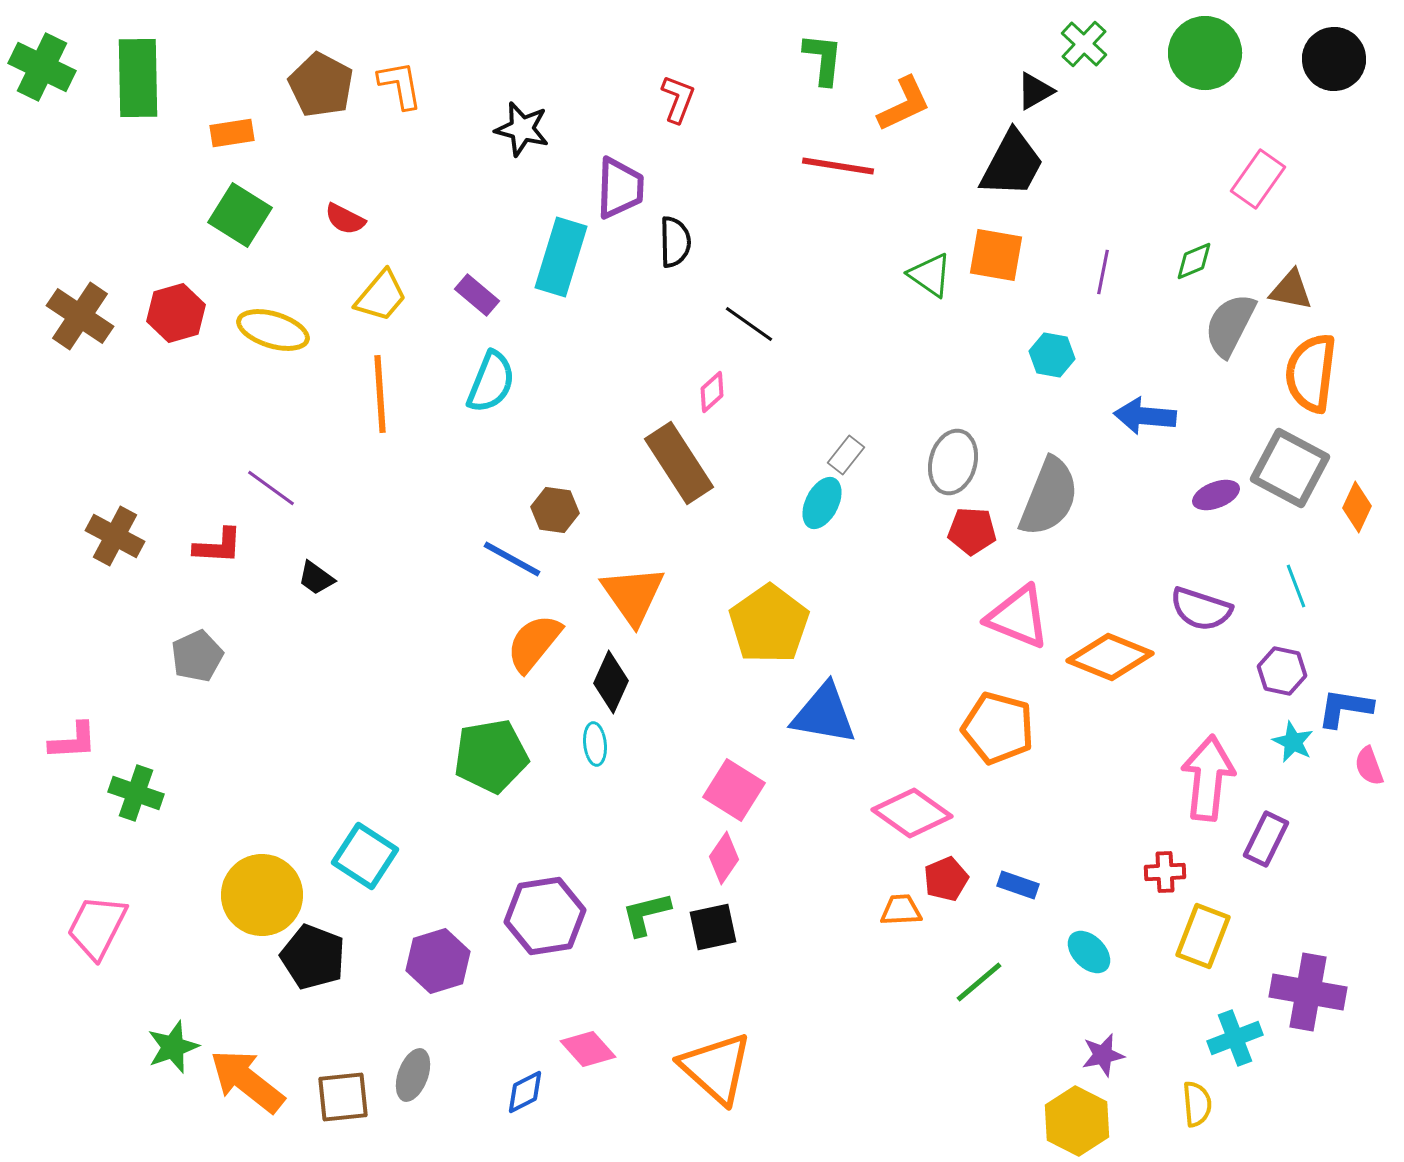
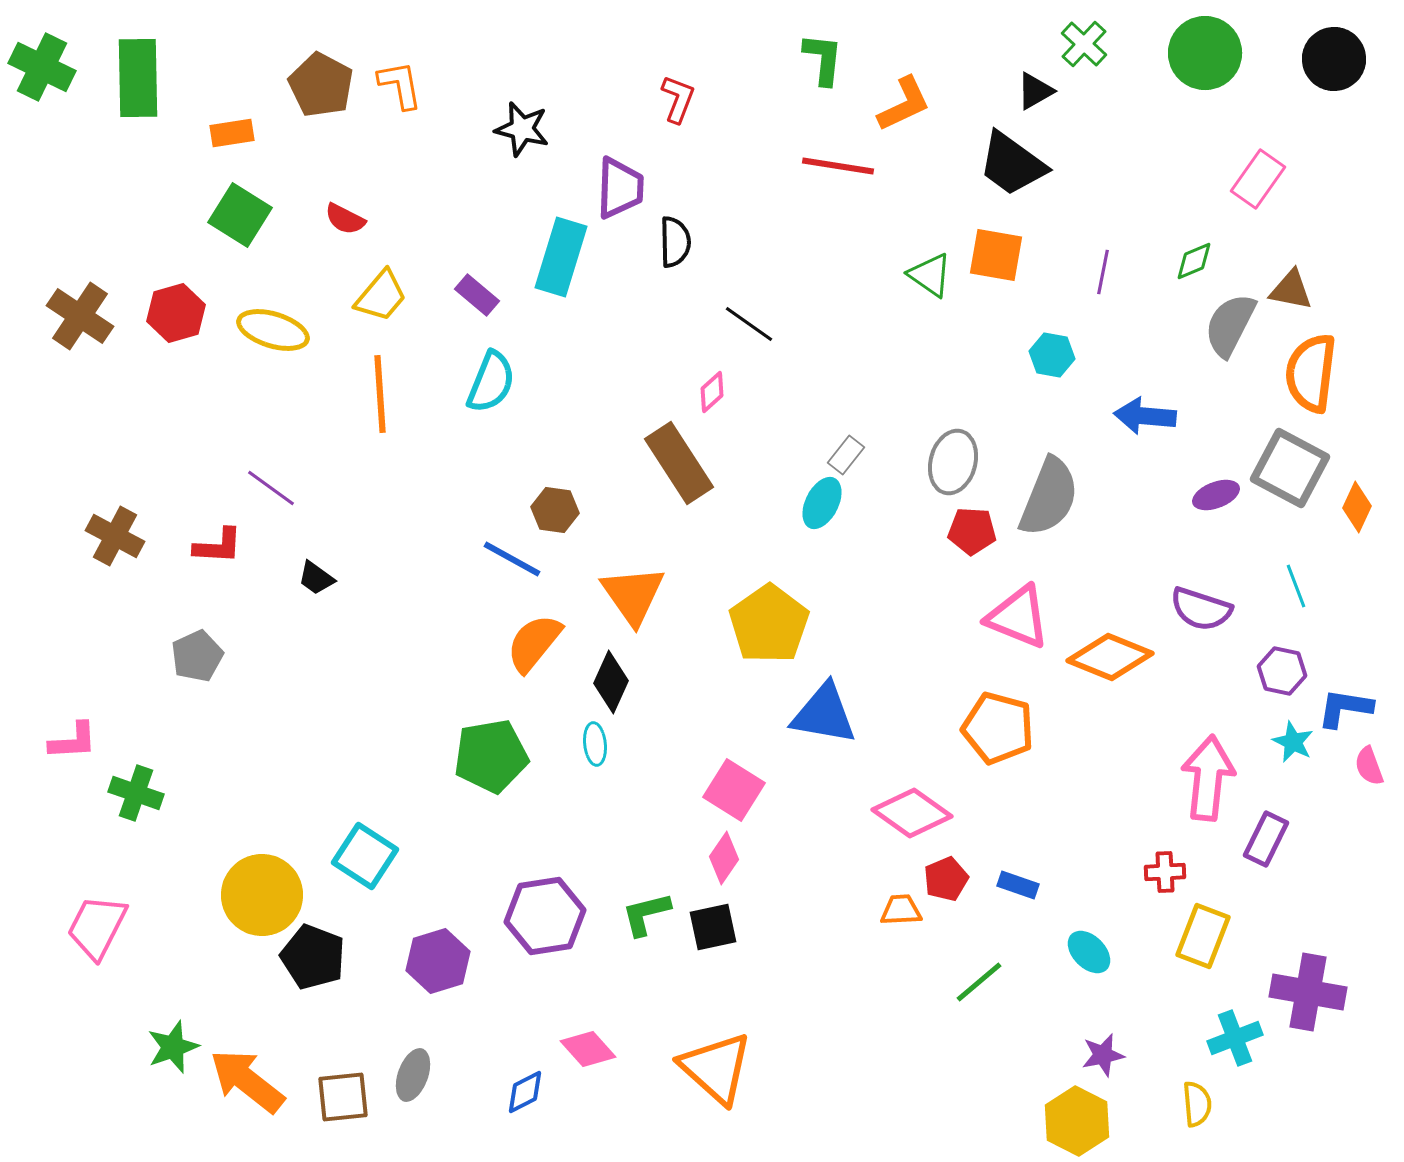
black trapezoid at (1012, 164): rotated 98 degrees clockwise
